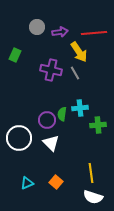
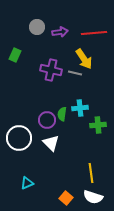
yellow arrow: moved 5 px right, 7 px down
gray line: rotated 48 degrees counterclockwise
orange square: moved 10 px right, 16 px down
